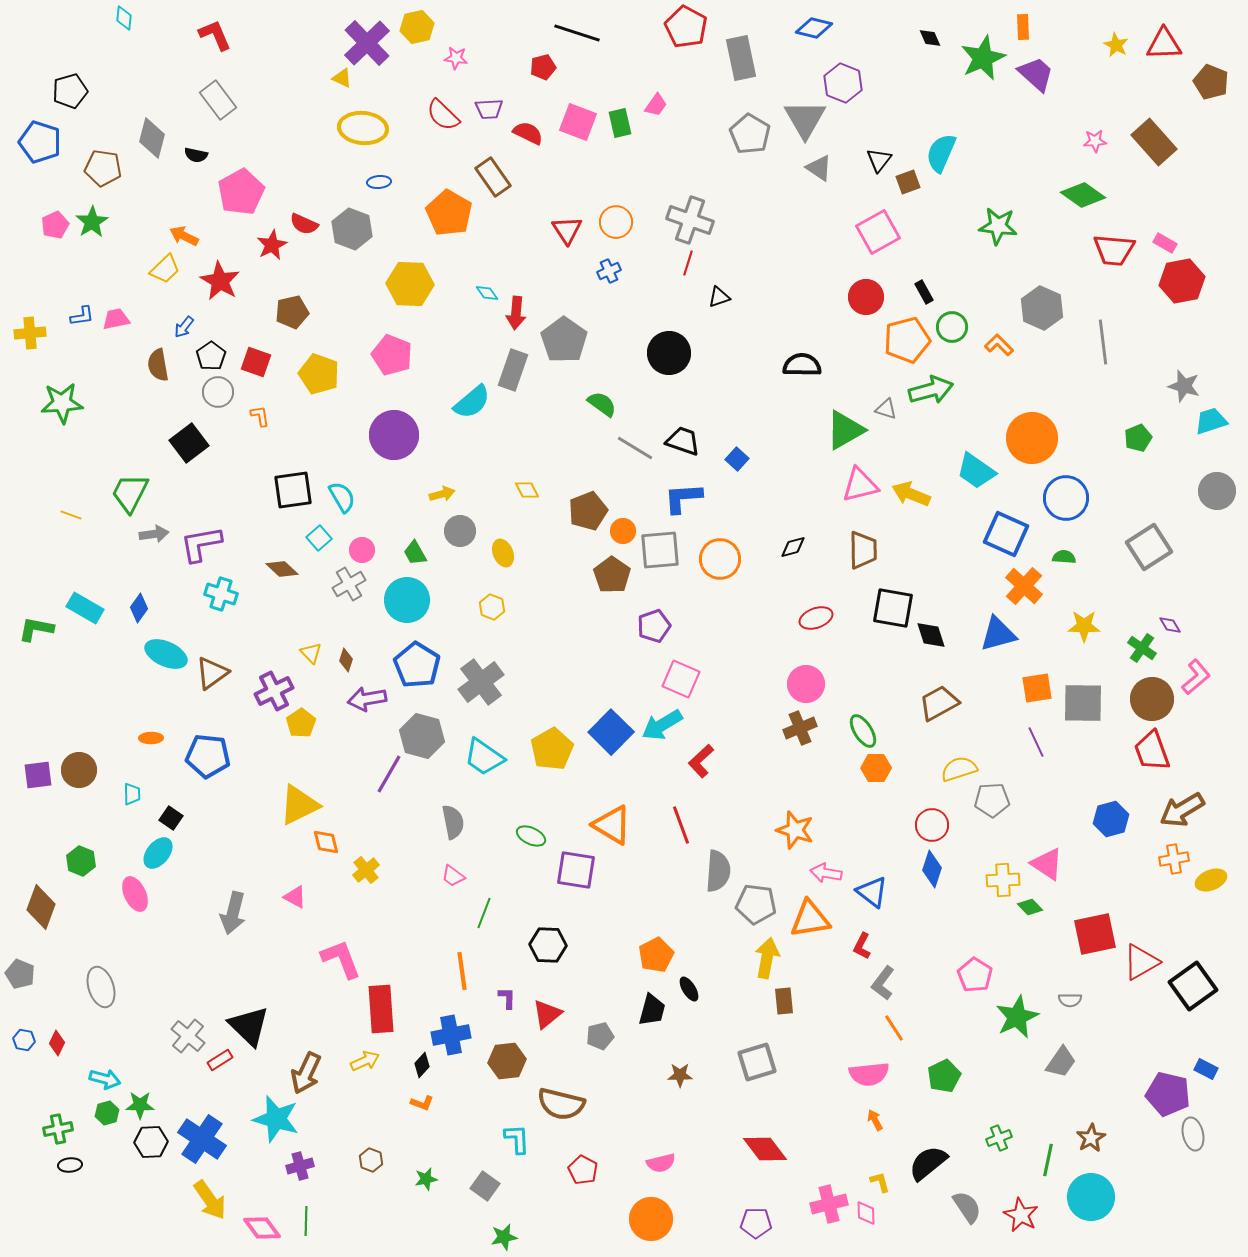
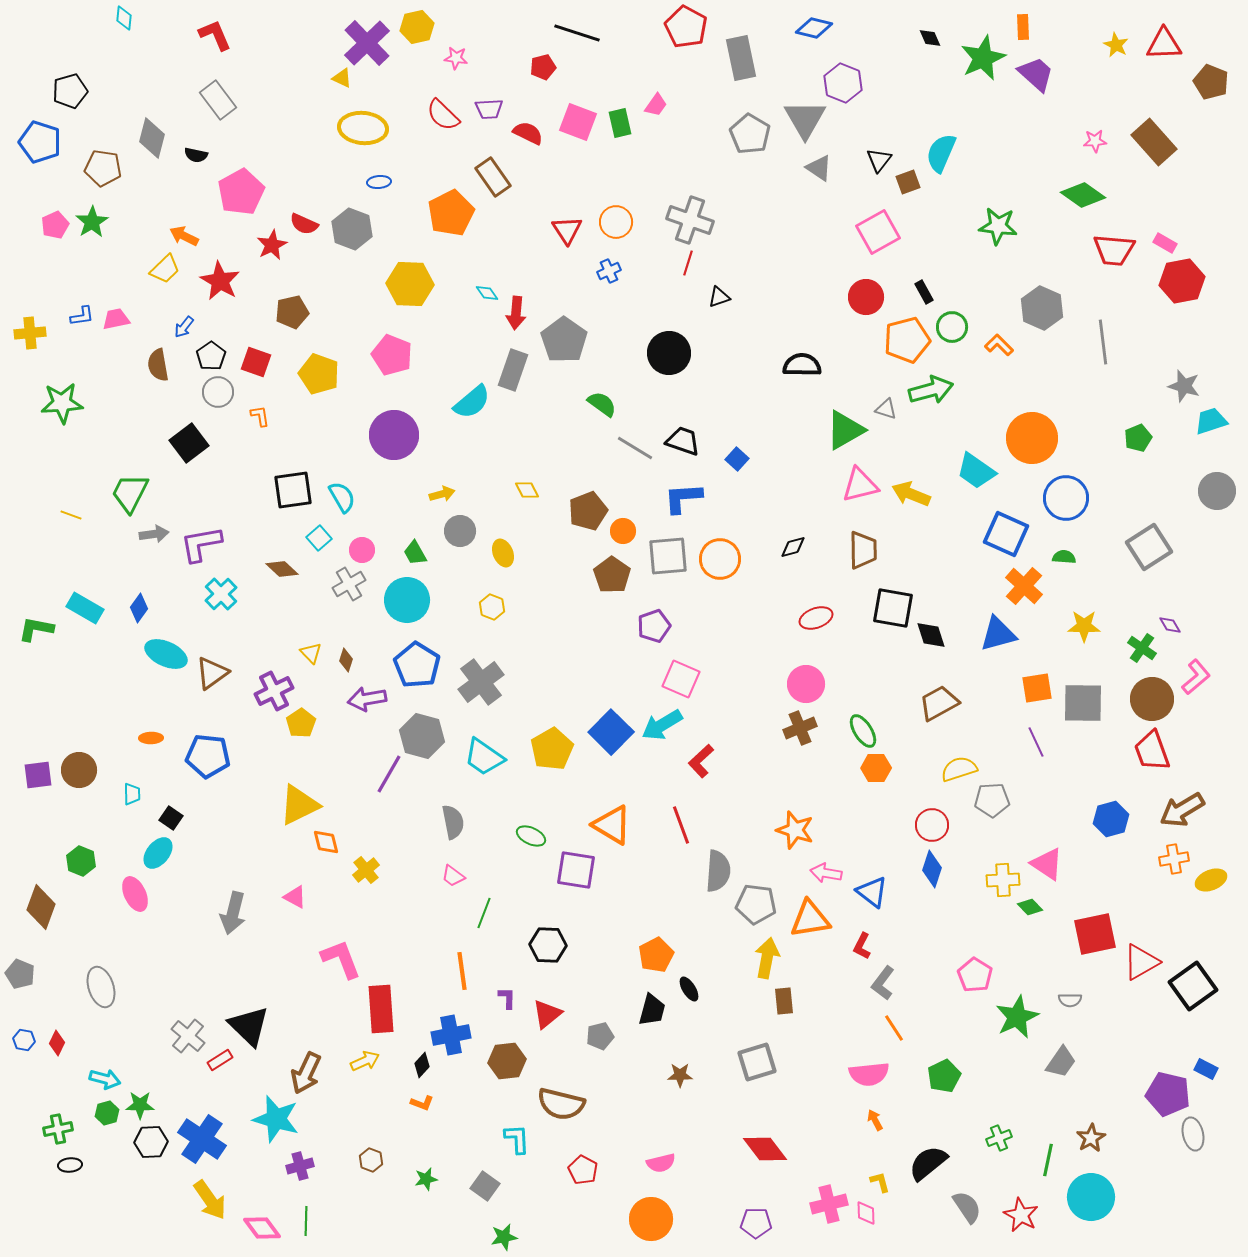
orange pentagon at (449, 213): moved 2 px right; rotated 15 degrees clockwise
gray square at (660, 550): moved 8 px right, 6 px down
cyan cross at (221, 594): rotated 28 degrees clockwise
